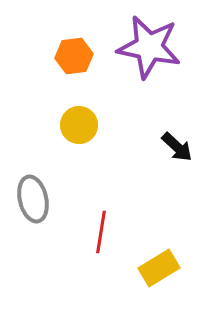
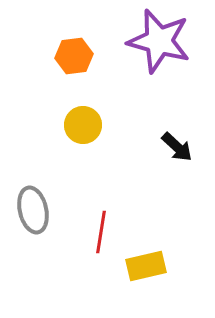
purple star: moved 10 px right, 6 px up; rotated 4 degrees clockwise
yellow circle: moved 4 px right
gray ellipse: moved 11 px down
yellow rectangle: moved 13 px left, 2 px up; rotated 18 degrees clockwise
